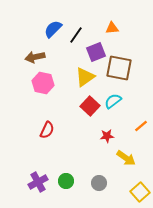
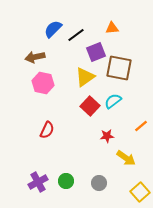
black line: rotated 18 degrees clockwise
